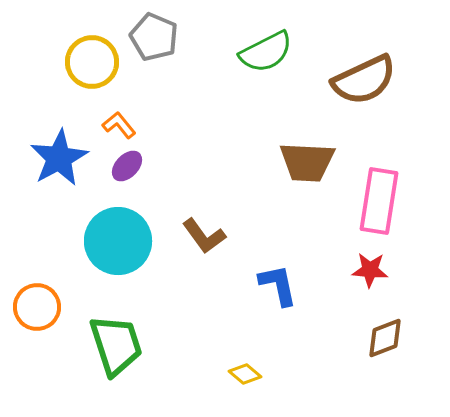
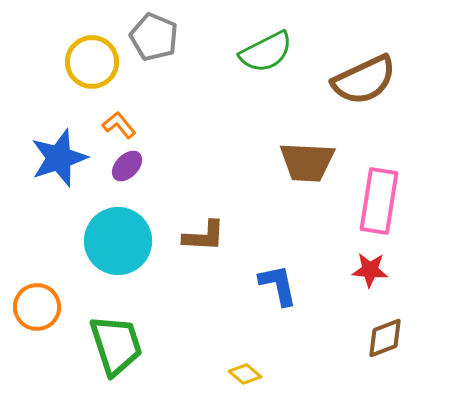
blue star: rotated 10 degrees clockwise
brown L-shape: rotated 51 degrees counterclockwise
